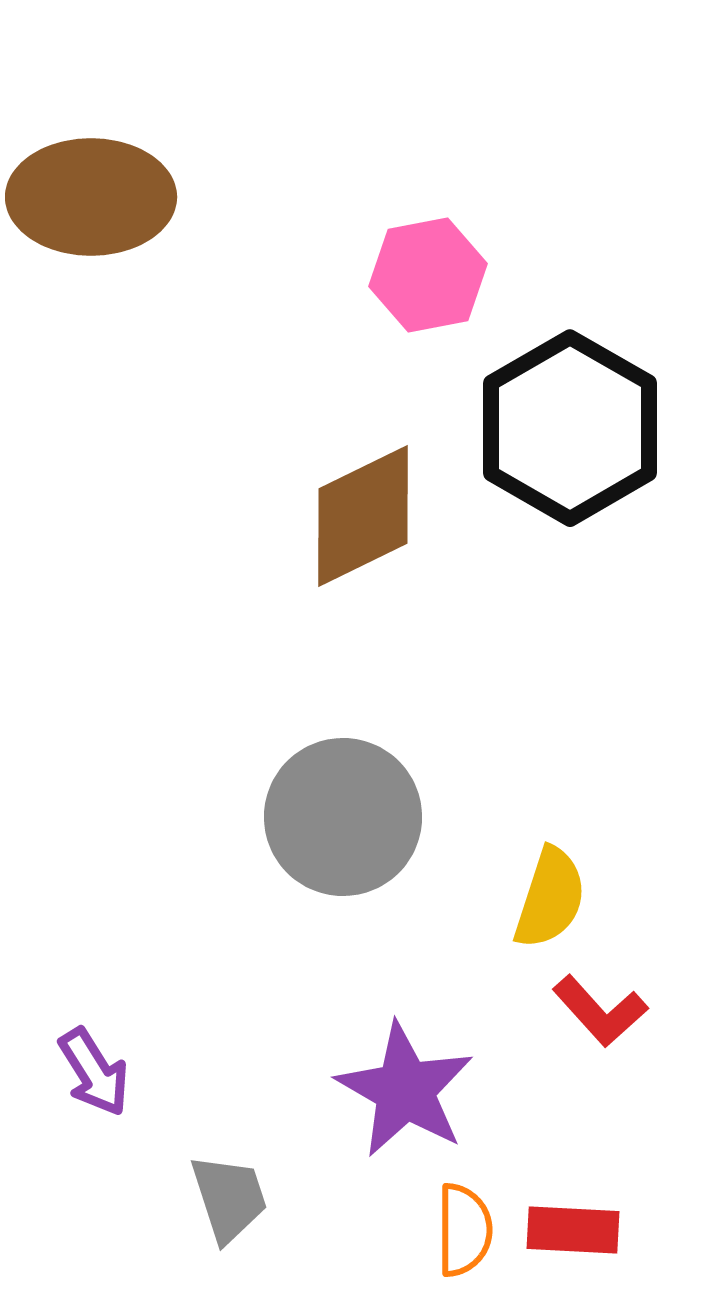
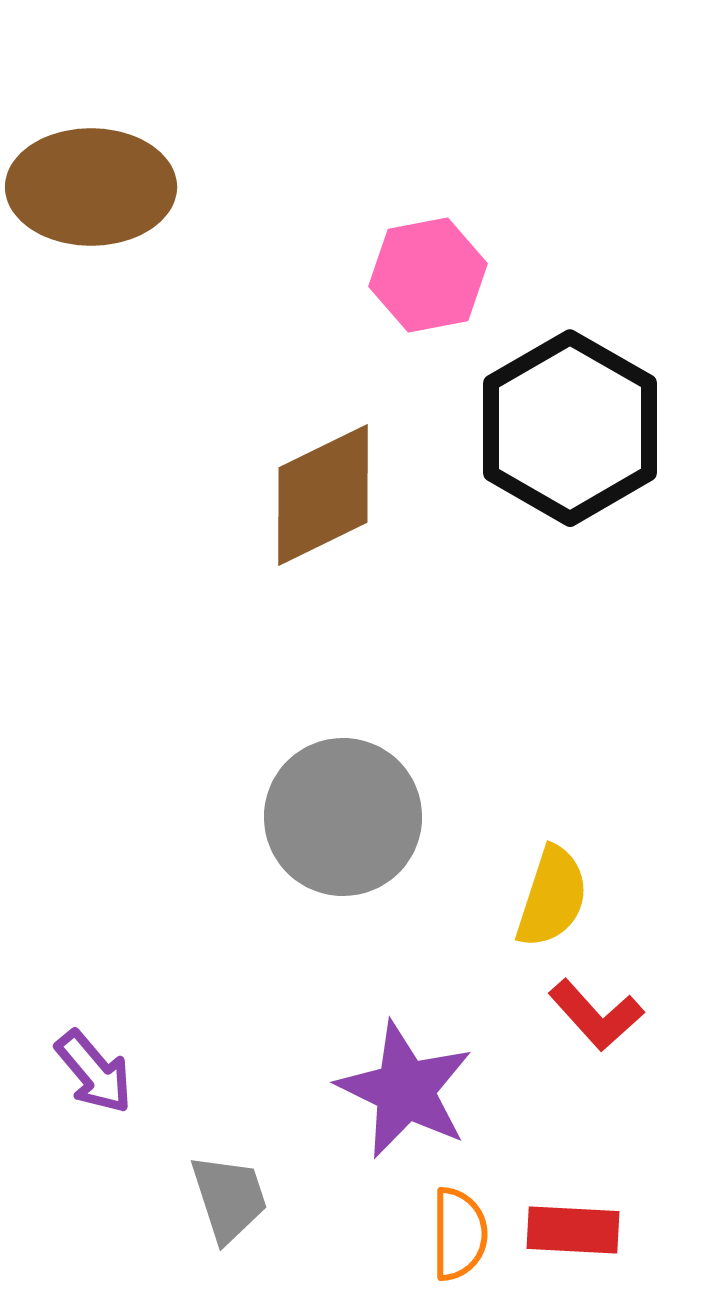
brown ellipse: moved 10 px up
brown diamond: moved 40 px left, 21 px up
yellow semicircle: moved 2 px right, 1 px up
red L-shape: moved 4 px left, 4 px down
purple arrow: rotated 8 degrees counterclockwise
purple star: rotated 4 degrees counterclockwise
orange semicircle: moved 5 px left, 4 px down
